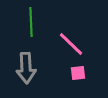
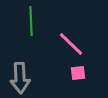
green line: moved 1 px up
gray arrow: moved 6 px left, 10 px down
